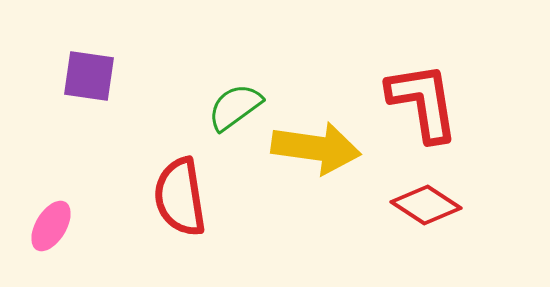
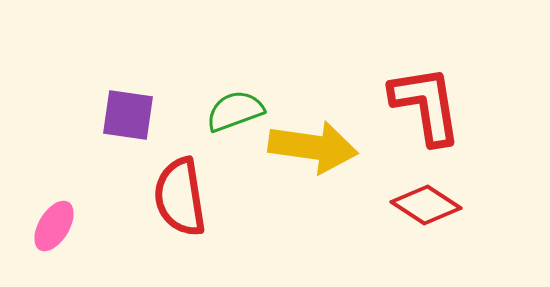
purple square: moved 39 px right, 39 px down
red L-shape: moved 3 px right, 3 px down
green semicircle: moved 4 px down; rotated 16 degrees clockwise
yellow arrow: moved 3 px left, 1 px up
pink ellipse: moved 3 px right
